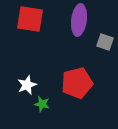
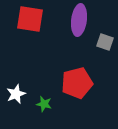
white star: moved 11 px left, 9 px down
green star: moved 2 px right
